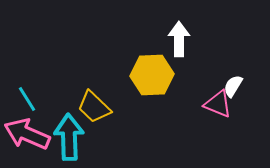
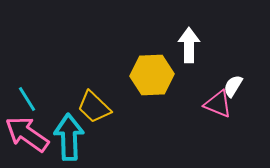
white arrow: moved 10 px right, 6 px down
pink arrow: rotated 12 degrees clockwise
